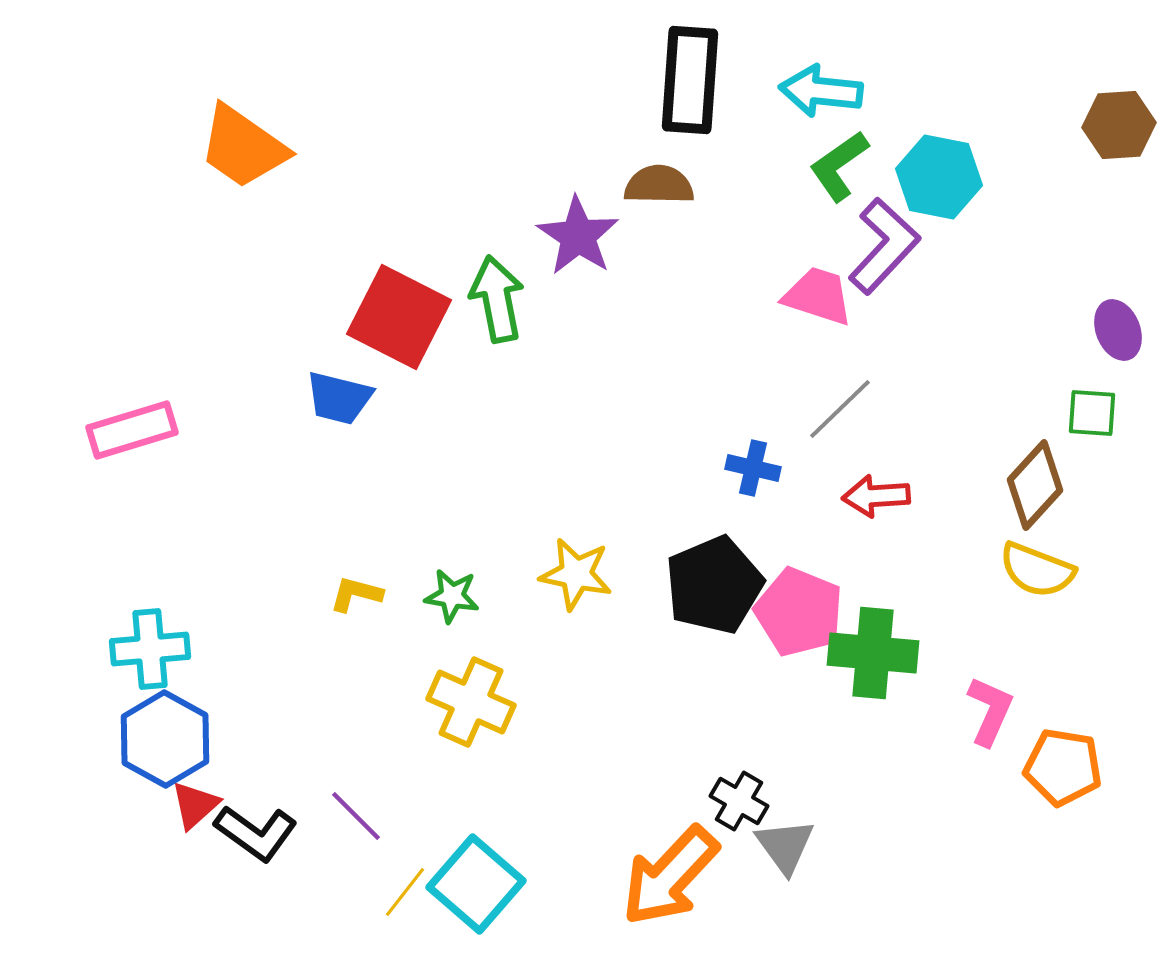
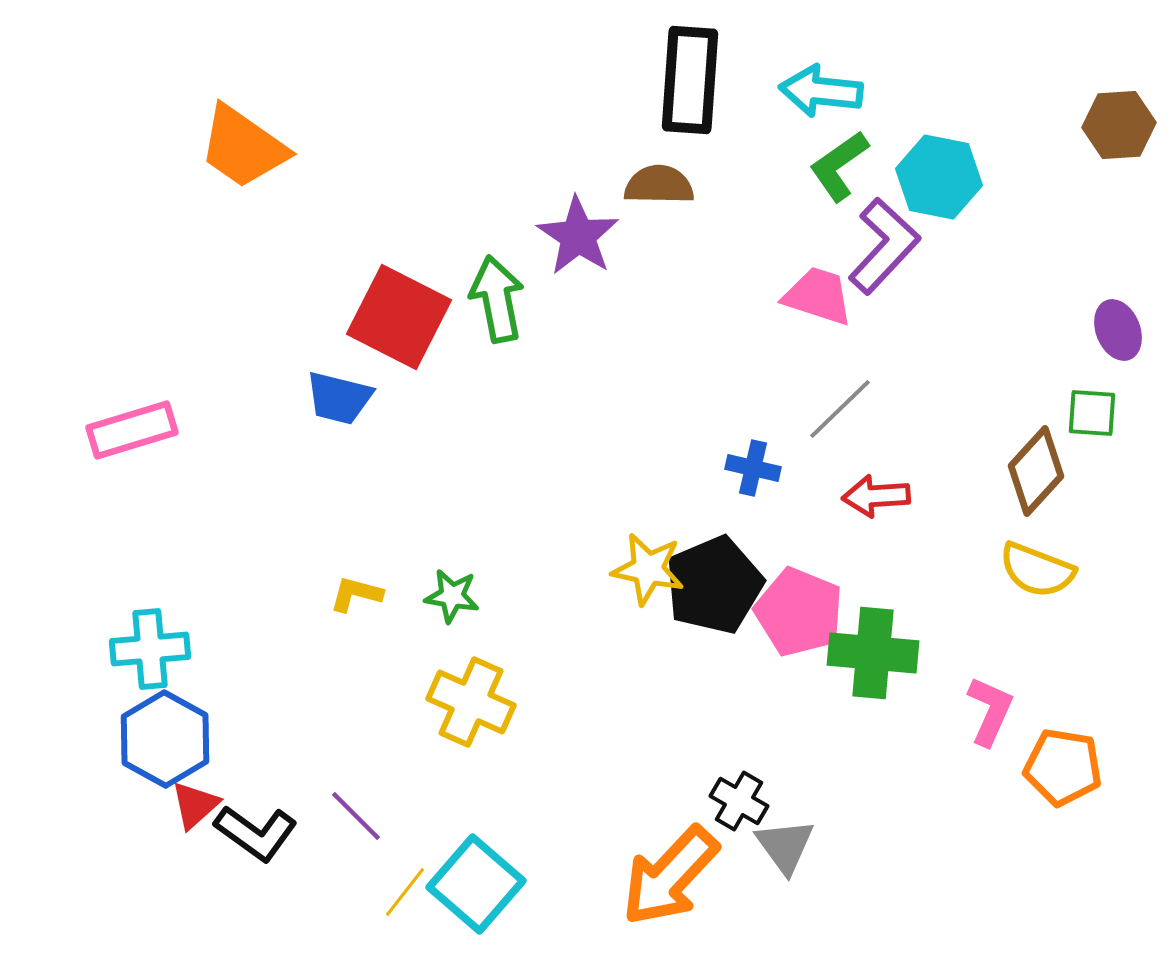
brown diamond: moved 1 px right, 14 px up
yellow star: moved 72 px right, 5 px up
